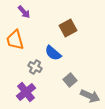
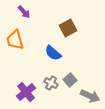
gray cross: moved 16 px right, 16 px down
